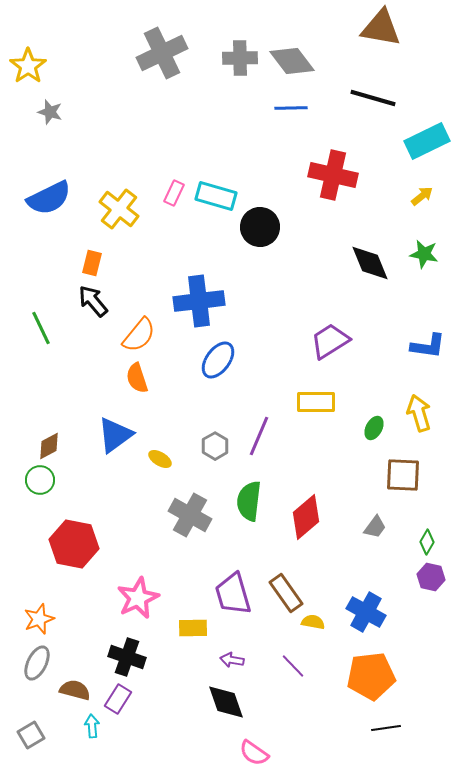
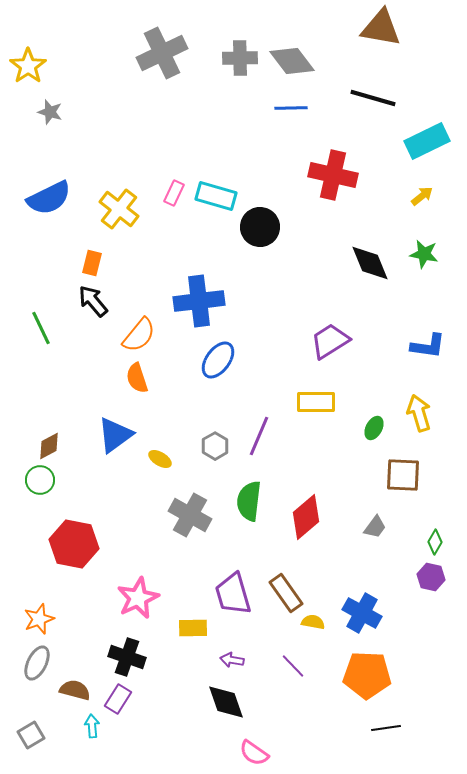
green diamond at (427, 542): moved 8 px right
blue cross at (366, 612): moved 4 px left, 1 px down
orange pentagon at (371, 676): moved 4 px left, 1 px up; rotated 9 degrees clockwise
